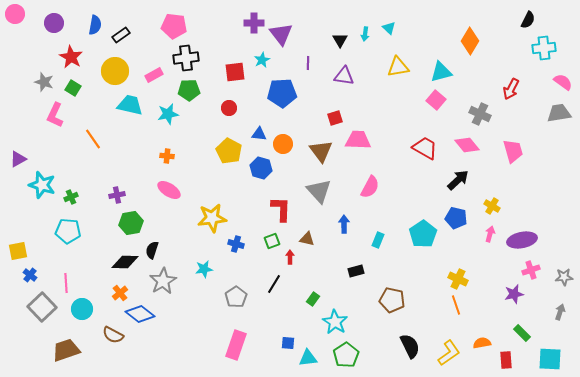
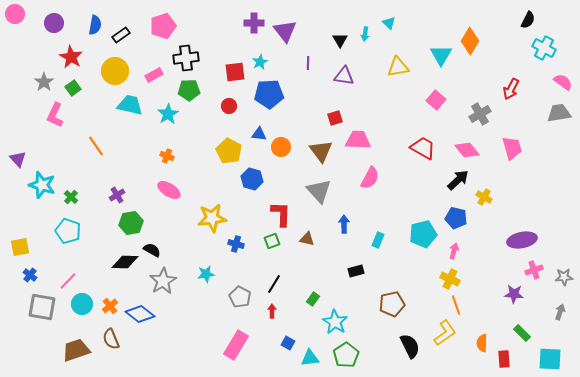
pink pentagon at (174, 26): moved 11 px left; rotated 25 degrees counterclockwise
cyan triangle at (389, 28): moved 5 px up
purple triangle at (281, 34): moved 4 px right, 3 px up
cyan cross at (544, 48): rotated 35 degrees clockwise
cyan star at (262, 60): moved 2 px left, 2 px down
cyan triangle at (441, 72): moved 17 px up; rotated 45 degrees counterclockwise
gray star at (44, 82): rotated 18 degrees clockwise
green square at (73, 88): rotated 21 degrees clockwise
blue pentagon at (282, 93): moved 13 px left, 1 px down
red circle at (229, 108): moved 2 px up
cyan star at (168, 114): rotated 20 degrees counterclockwise
gray cross at (480, 114): rotated 35 degrees clockwise
orange line at (93, 139): moved 3 px right, 7 px down
orange circle at (283, 144): moved 2 px left, 3 px down
pink diamond at (467, 145): moved 5 px down
red trapezoid at (425, 148): moved 2 px left
pink trapezoid at (513, 151): moved 1 px left, 3 px up
orange cross at (167, 156): rotated 16 degrees clockwise
purple triangle at (18, 159): rotated 42 degrees counterclockwise
blue hexagon at (261, 168): moved 9 px left, 11 px down
pink semicircle at (370, 187): moved 9 px up
purple cross at (117, 195): rotated 21 degrees counterclockwise
green cross at (71, 197): rotated 24 degrees counterclockwise
yellow cross at (492, 206): moved 8 px left, 9 px up
red L-shape at (281, 209): moved 5 px down
cyan pentagon at (68, 231): rotated 15 degrees clockwise
cyan pentagon at (423, 234): rotated 20 degrees clockwise
pink arrow at (490, 234): moved 36 px left, 17 px down
black semicircle at (152, 250): rotated 102 degrees clockwise
yellow square at (18, 251): moved 2 px right, 4 px up
red arrow at (290, 257): moved 18 px left, 54 px down
cyan star at (204, 269): moved 2 px right, 5 px down
pink cross at (531, 270): moved 3 px right
yellow cross at (458, 279): moved 8 px left
pink line at (66, 283): moved 2 px right, 2 px up; rotated 48 degrees clockwise
orange cross at (120, 293): moved 10 px left, 13 px down
purple star at (514, 294): rotated 18 degrees clockwise
gray pentagon at (236, 297): moved 4 px right; rotated 10 degrees counterclockwise
brown pentagon at (392, 300): moved 4 px down; rotated 25 degrees counterclockwise
gray square at (42, 307): rotated 36 degrees counterclockwise
cyan circle at (82, 309): moved 5 px up
brown semicircle at (113, 335): moved 2 px left, 4 px down; rotated 40 degrees clockwise
blue square at (288, 343): rotated 24 degrees clockwise
orange semicircle at (482, 343): rotated 78 degrees counterclockwise
pink rectangle at (236, 345): rotated 12 degrees clockwise
brown trapezoid at (66, 350): moved 10 px right
yellow L-shape at (449, 353): moved 4 px left, 20 px up
cyan triangle at (308, 358): moved 2 px right
red rectangle at (506, 360): moved 2 px left, 1 px up
